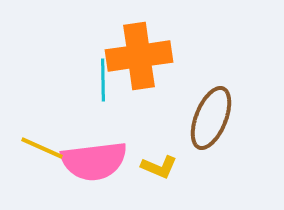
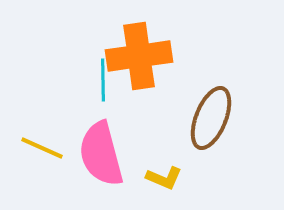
pink semicircle: moved 7 px right, 7 px up; rotated 82 degrees clockwise
yellow L-shape: moved 5 px right, 11 px down
